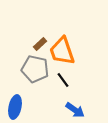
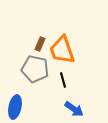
brown rectangle: rotated 24 degrees counterclockwise
orange trapezoid: moved 1 px up
black line: rotated 21 degrees clockwise
blue arrow: moved 1 px left, 1 px up
